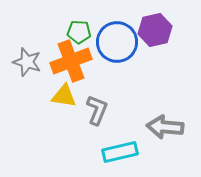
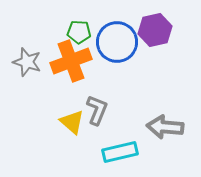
yellow triangle: moved 8 px right, 26 px down; rotated 32 degrees clockwise
